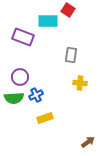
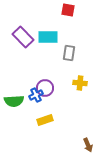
red square: rotated 24 degrees counterclockwise
cyan rectangle: moved 16 px down
purple rectangle: rotated 25 degrees clockwise
gray rectangle: moved 2 px left, 2 px up
purple circle: moved 25 px right, 11 px down
green semicircle: moved 3 px down
yellow rectangle: moved 2 px down
brown arrow: moved 3 px down; rotated 104 degrees clockwise
